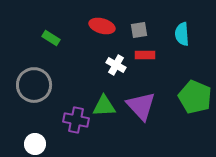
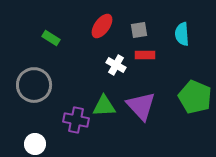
red ellipse: rotated 70 degrees counterclockwise
